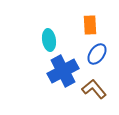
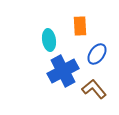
orange rectangle: moved 10 px left, 1 px down
